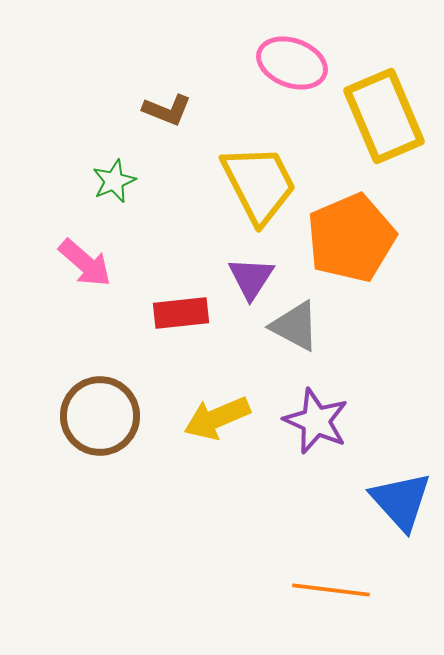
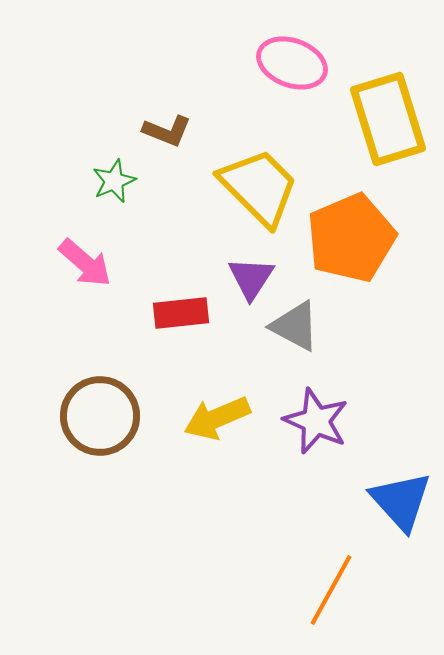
brown L-shape: moved 21 px down
yellow rectangle: moved 4 px right, 3 px down; rotated 6 degrees clockwise
yellow trapezoid: moved 3 px down; rotated 18 degrees counterclockwise
orange line: rotated 68 degrees counterclockwise
